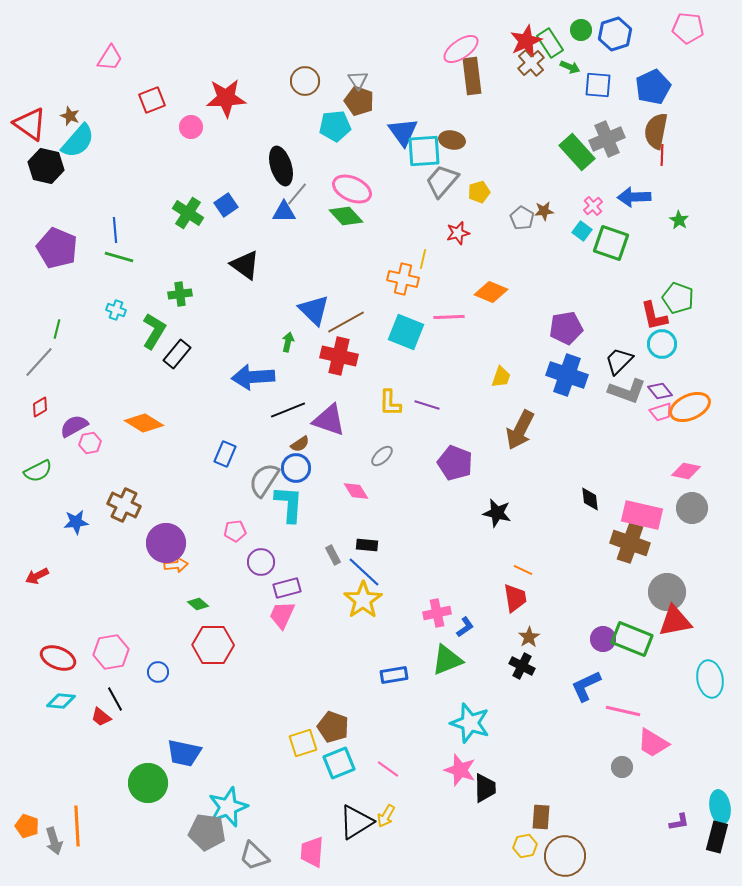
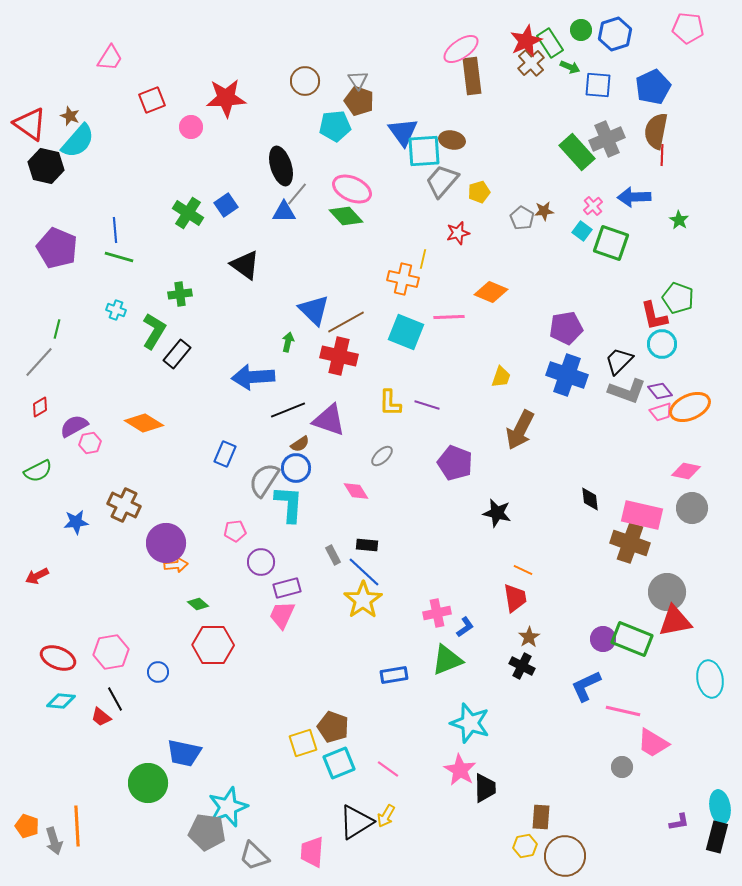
pink star at (460, 770): rotated 12 degrees clockwise
